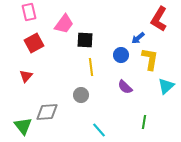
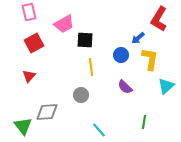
pink trapezoid: rotated 25 degrees clockwise
red triangle: moved 3 px right
